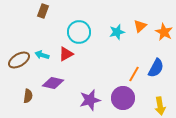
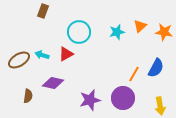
orange star: rotated 18 degrees counterclockwise
